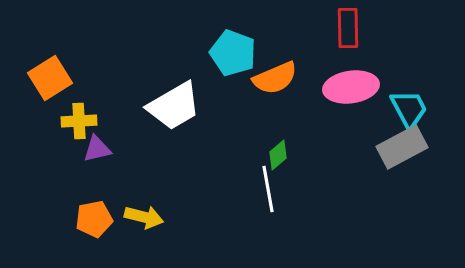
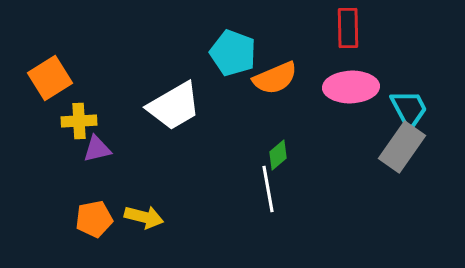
pink ellipse: rotated 6 degrees clockwise
gray rectangle: rotated 27 degrees counterclockwise
